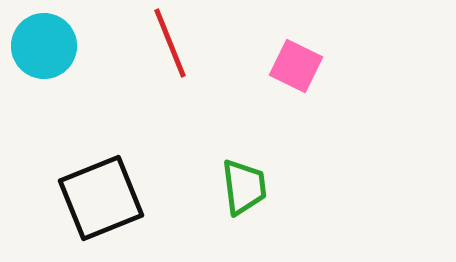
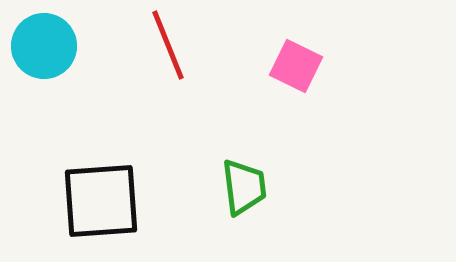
red line: moved 2 px left, 2 px down
black square: moved 3 px down; rotated 18 degrees clockwise
